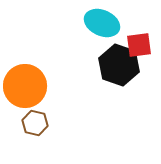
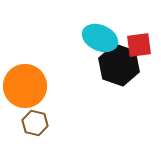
cyan ellipse: moved 2 px left, 15 px down
